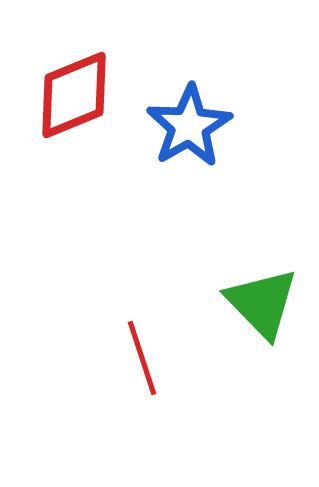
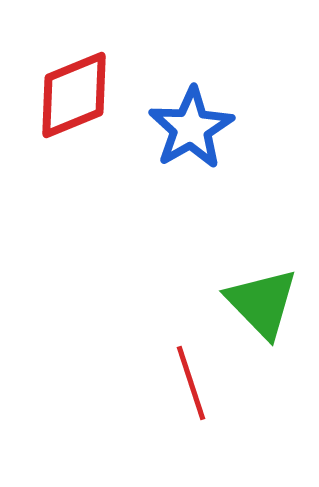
blue star: moved 2 px right, 2 px down
red line: moved 49 px right, 25 px down
